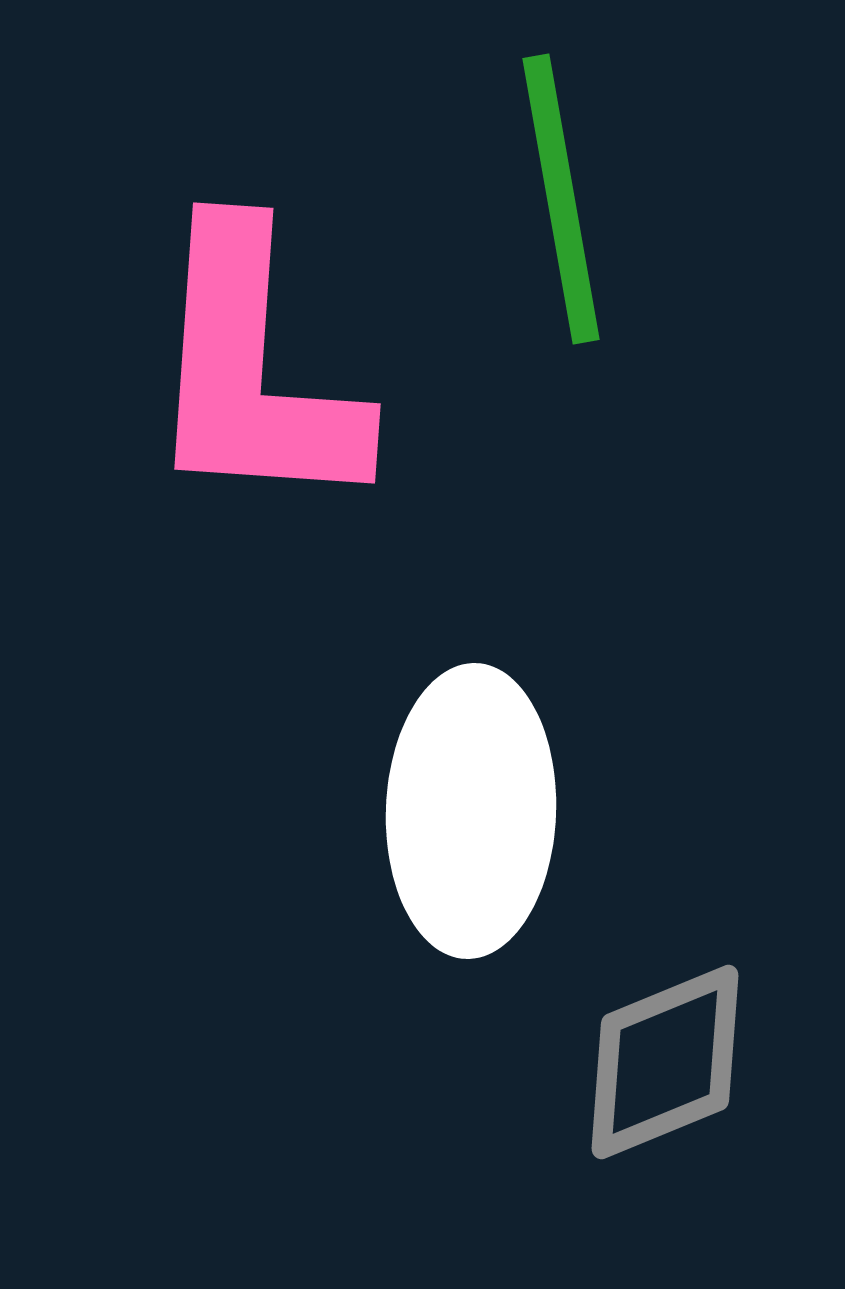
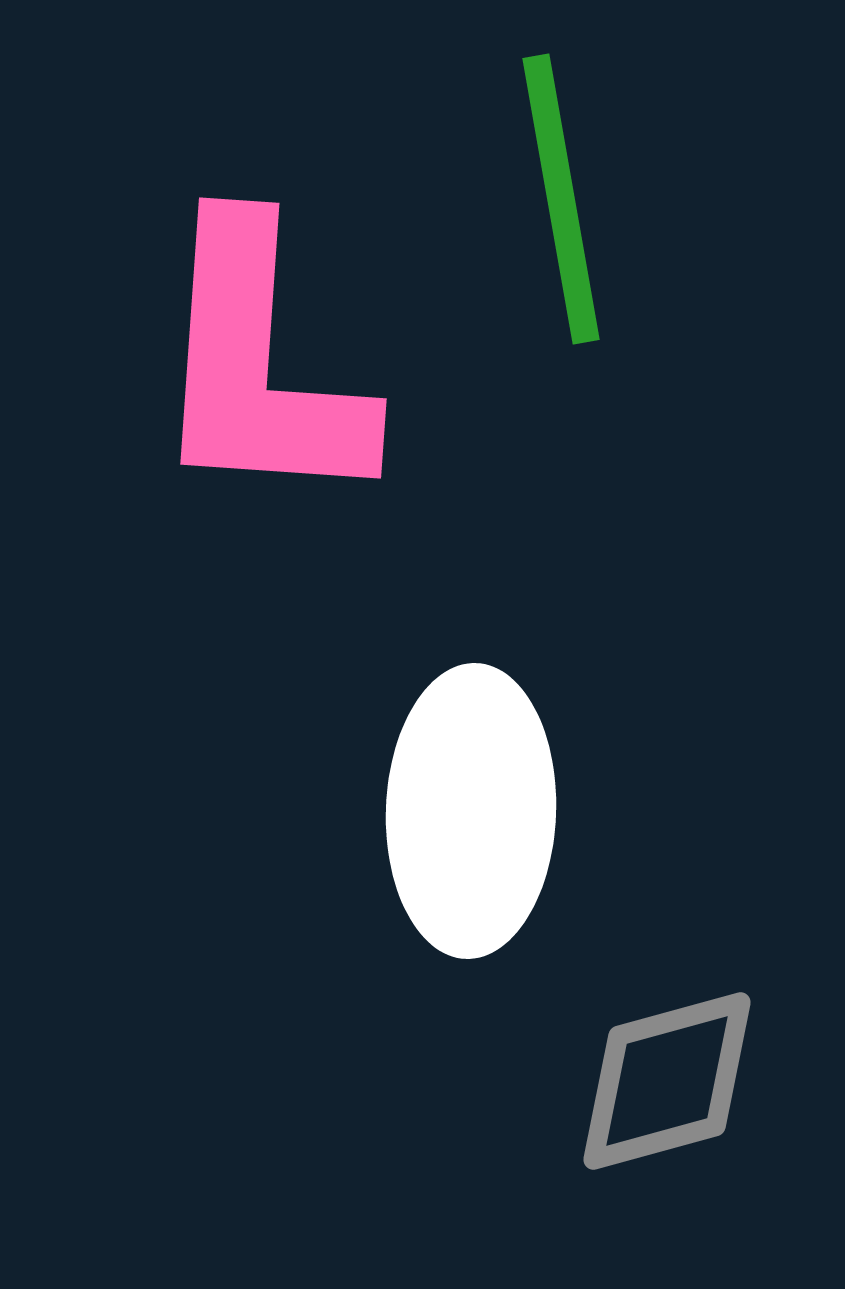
pink L-shape: moved 6 px right, 5 px up
gray diamond: moved 2 px right, 19 px down; rotated 7 degrees clockwise
